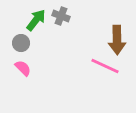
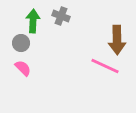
green arrow: moved 3 px left, 1 px down; rotated 35 degrees counterclockwise
